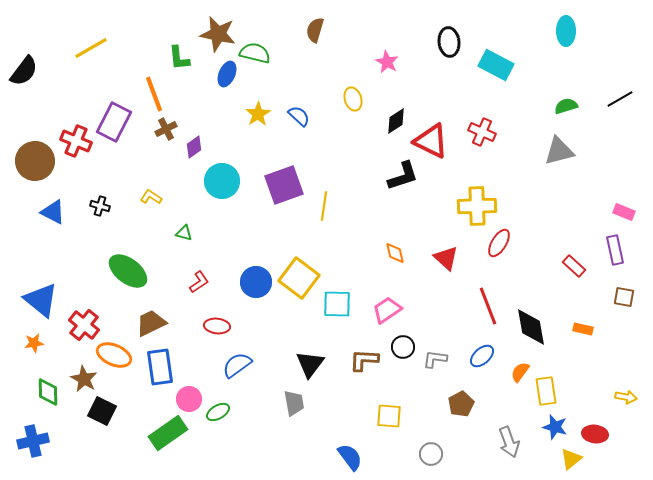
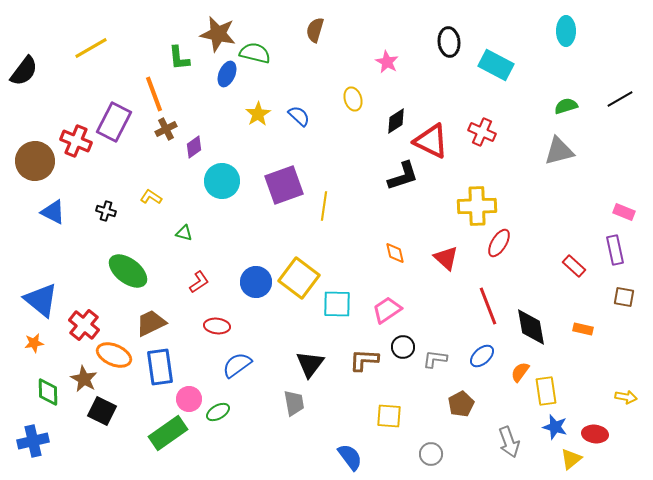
black cross at (100, 206): moved 6 px right, 5 px down
